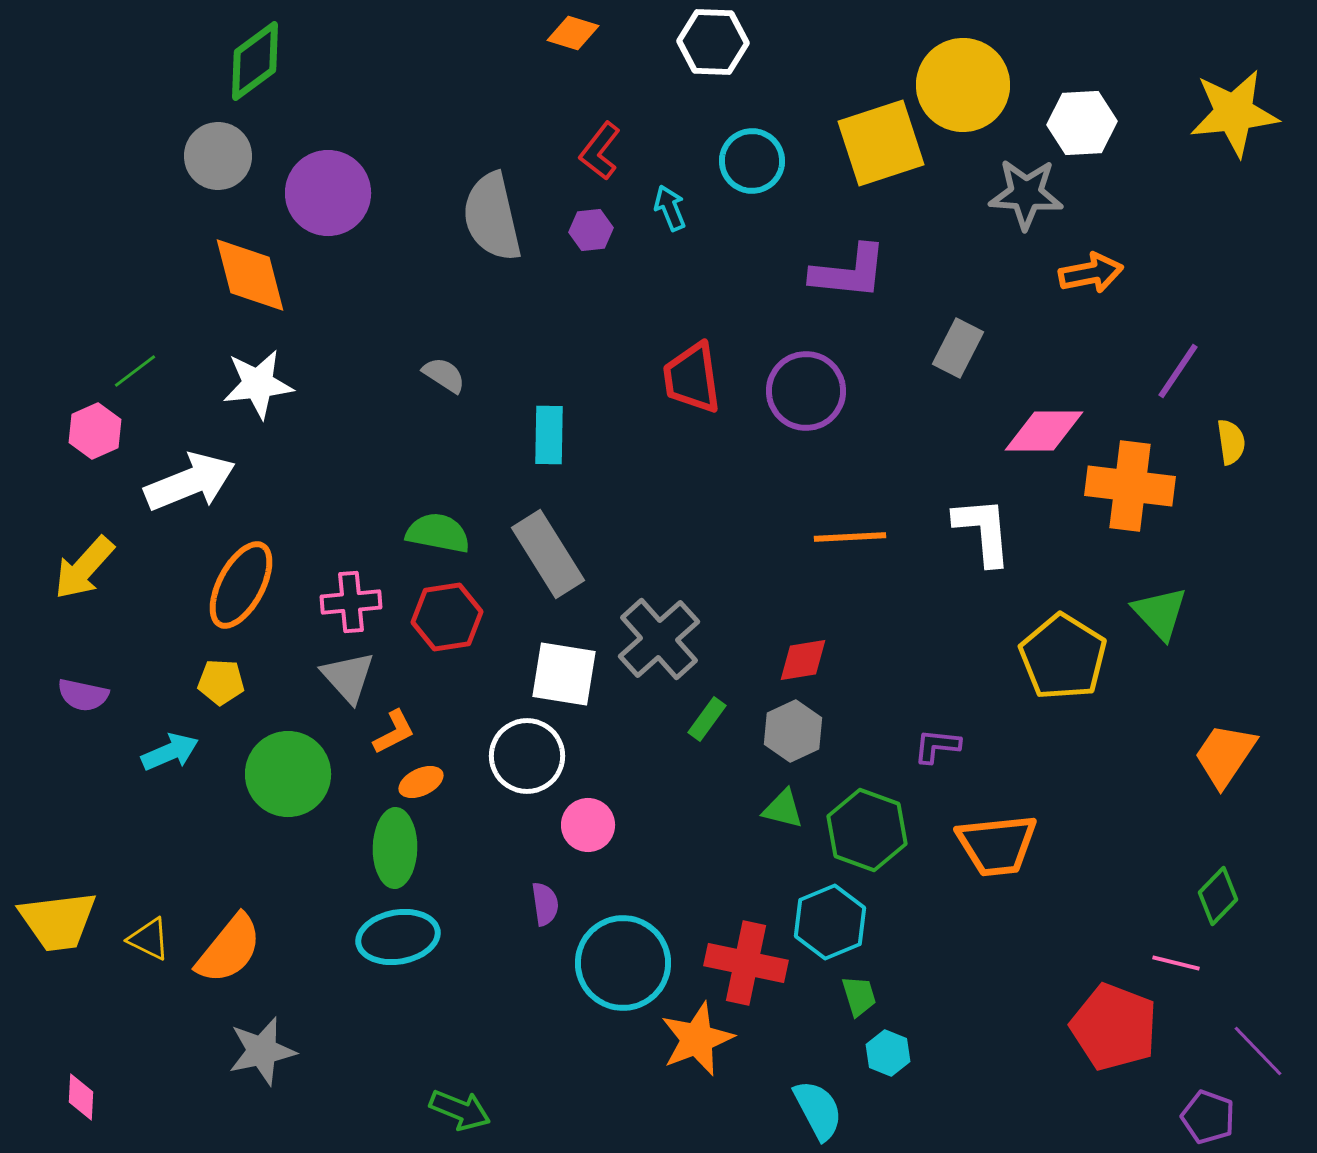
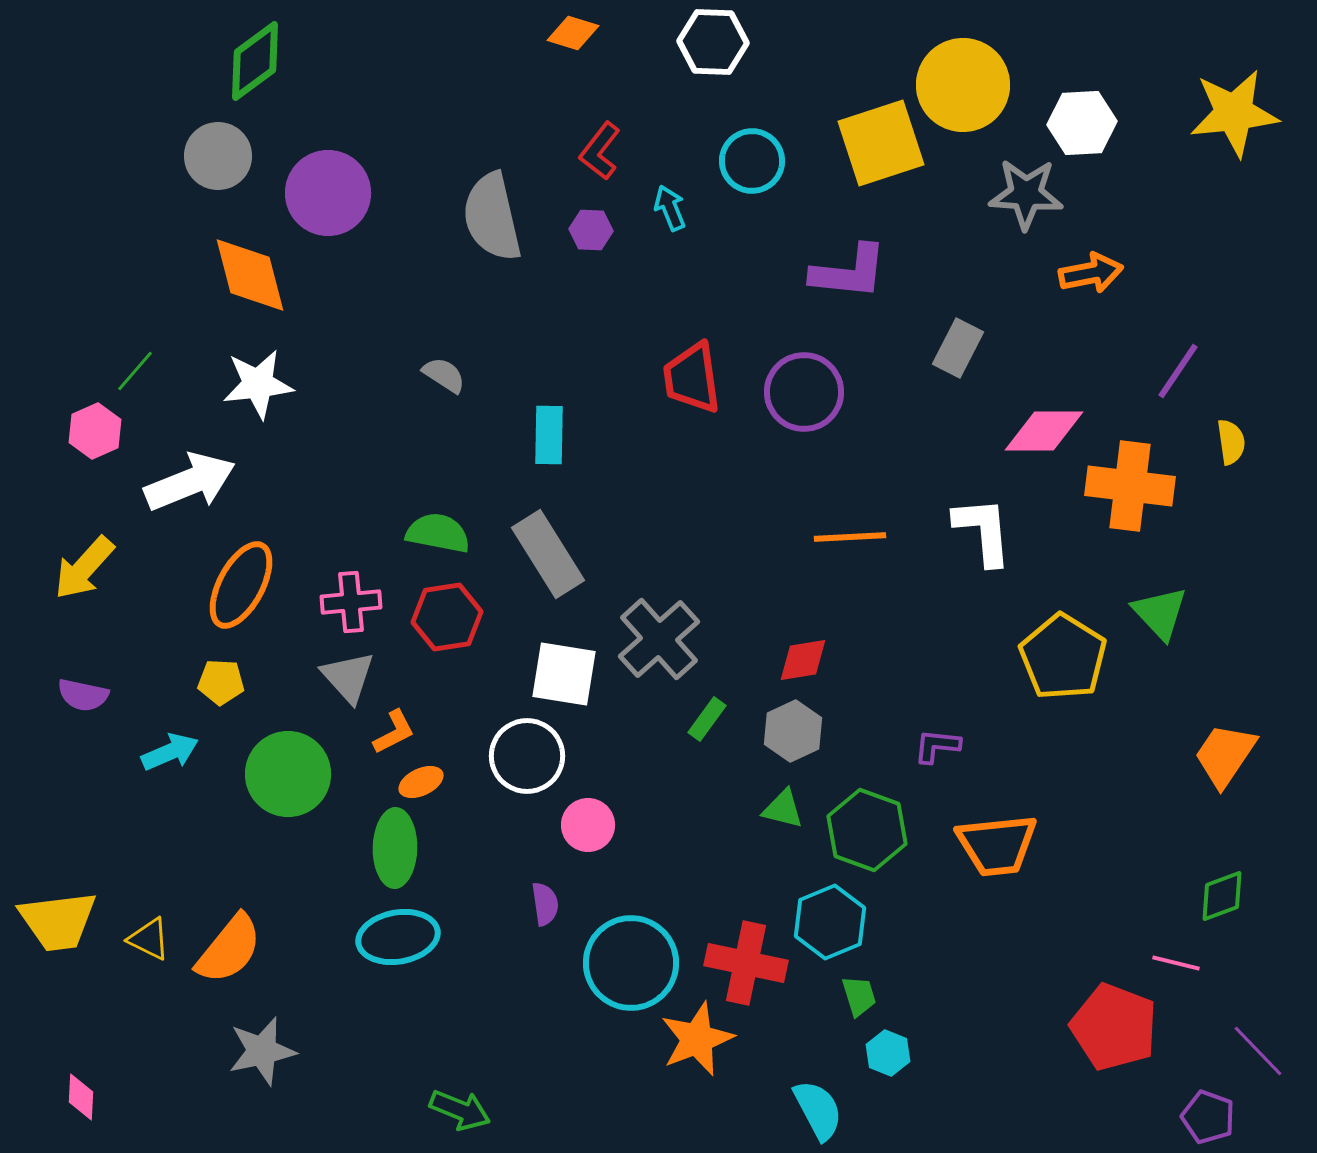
purple hexagon at (591, 230): rotated 9 degrees clockwise
green line at (135, 371): rotated 12 degrees counterclockwise
purple circle at (806, 391): moved 2 px left, 1 px down
green diamond at (1218, 896): moved 4 px right; rotated 26 degrees clockwise
cyan circle at (623, 963): moved 8 px right
